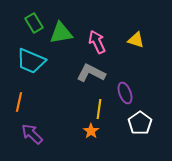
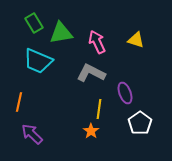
cyan trapezoid: moved 7 px right
